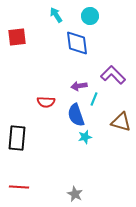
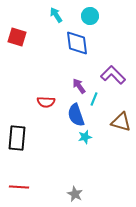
red square: rotated 24 degrees clockwise
purple arrow: rotated 63 degrees clockwise
